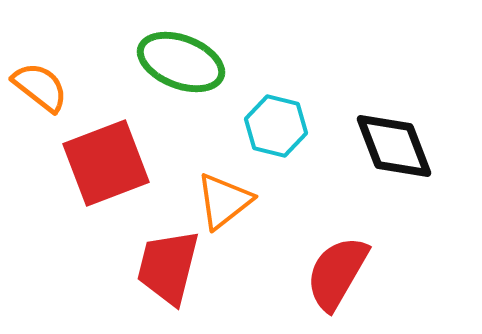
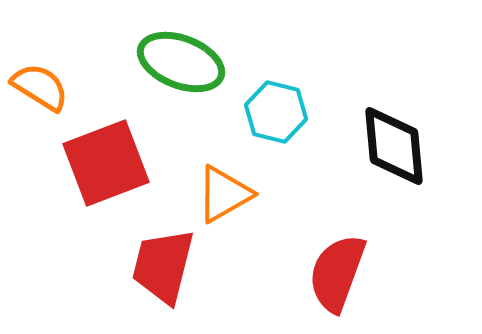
orange semicircle: rotated 6 degrees counterclockwise
cyan hexagon: moved 14 px up
black diamond: rotated 16 degrees clockwise
orange triangle: moved 7 px up; rotated 8 degrees clockwise
red trapezoid: moved 5 px left, 1 px up
red semicircle: rotated 10 degrees counterclockwise
